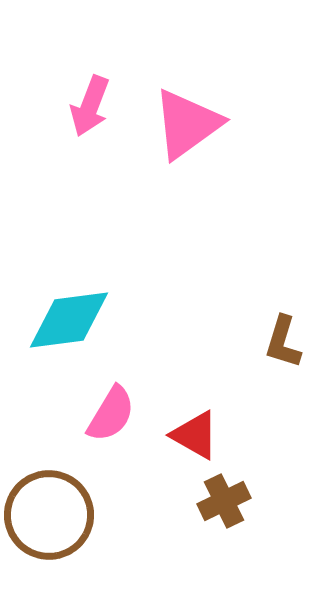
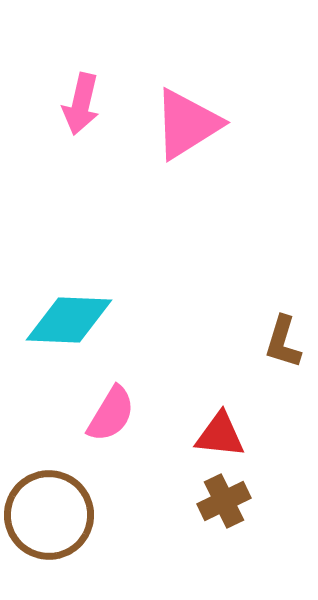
pink arrow: moved 9 px left, 2 px up; rotated 8 degrees counterclockwise
pink triangle: rotated 4 degrees clockwise
cyan diamond: rotated 10 degrees clockwise
red triangle: moved 25 px right; rotated 24 degrees counterclockwise
